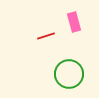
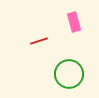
red line: moved 7 px left, 5 px down
